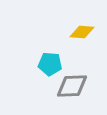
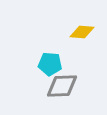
gray diamond: moved 10 px left
